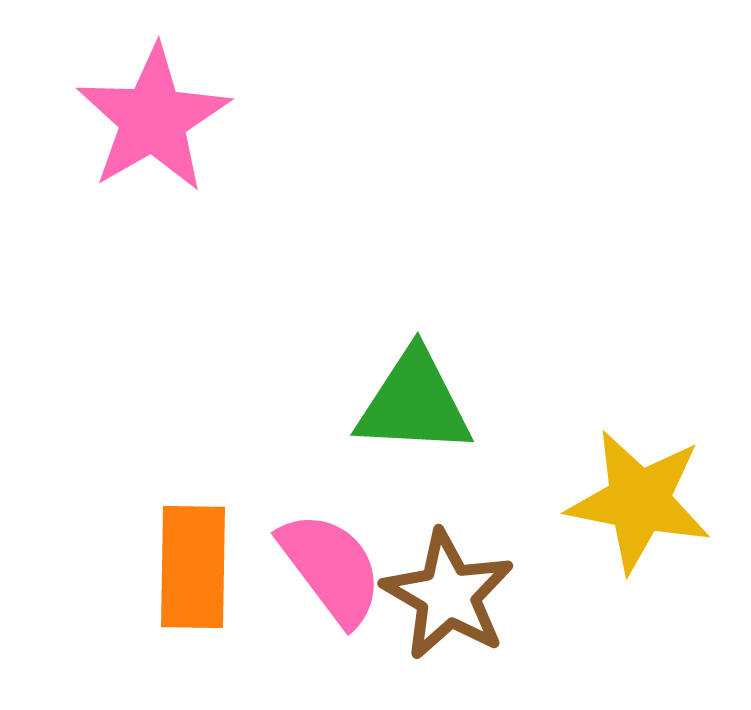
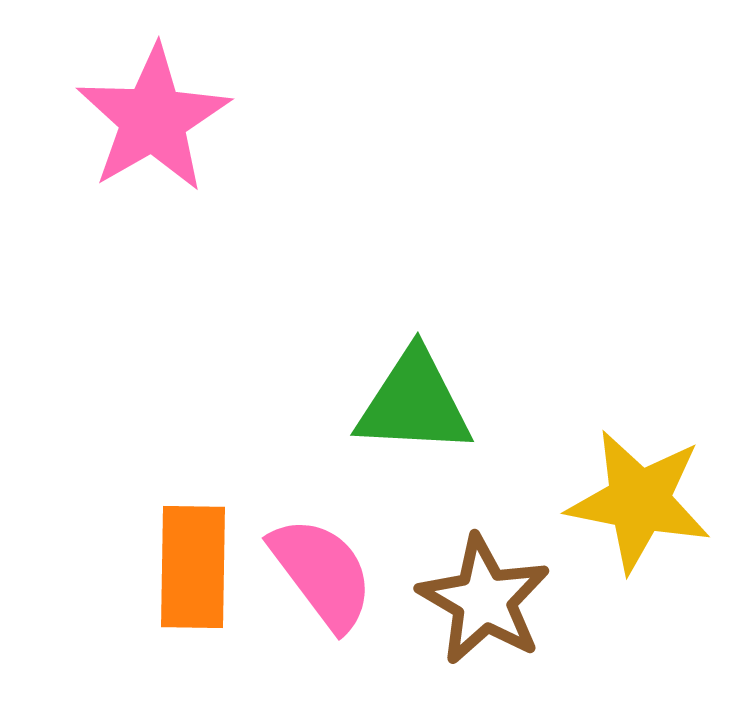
pink semicircle: moved 9 px left, 5 px down
brown star: moved 36 px right, 5 px down
